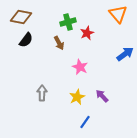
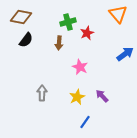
brown arrow: rotated 32 degrees clockwise
